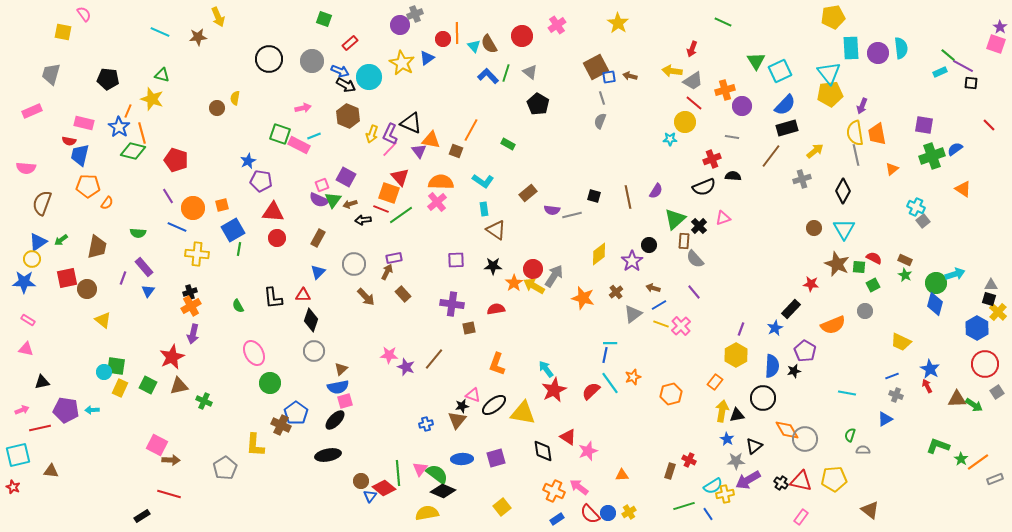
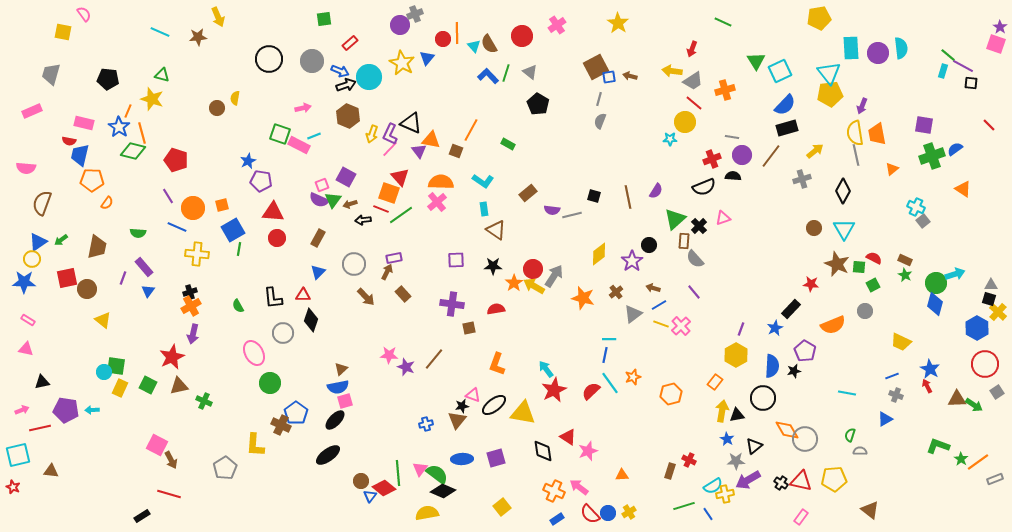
yellow pentagon at (833, 17): moved 14 px left, 1 px down
green square at (324, 19): rotated 28 degrees counterclockwise
blue triangle at (427, 58): rotated 14 degrees counterclockwise
cyan rectangle at (940, 72): moved 3 px right, 1 px up; rotated 48 degrees counterclockwise
black arrow at (346, 85): rotated 48 degrees counterclockwise
gray line at (602, 98): moved 3 px left, 1 px down; rotated 32 degrees clockwise
purple circle at (742, 106): moved 49 px down
orange pentagon at (88, 186): moved 4 px right, 6 px up
cyan line at (610, 343): moved 1 px left, 4 px up
gray circle at (314, 351): moved 31 px left, 18 px up
gray semicircle at (863, 450): moved 3 px left, 1 px down
black ellipse at (328, 455): rotated 25 degrees counterclockwise
brown arrow at (171, 460): rotated 60 degrees clockwise
